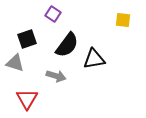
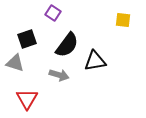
purple square: moved 1 px up
black triangle: moved 1 px right, 2 px down
gray arrow: moved 3 px right, 1 px up
